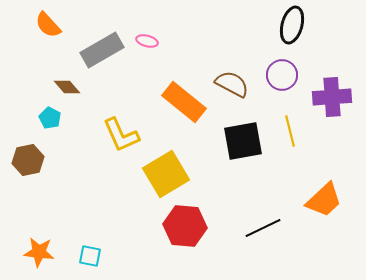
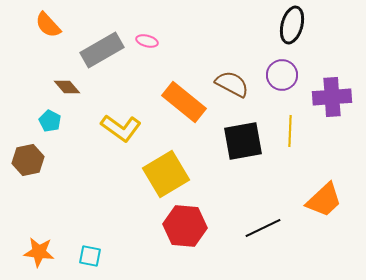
cyan pentagon: moved 3 px down
yellow line: rotated 16 degrees clockwise
yellow L-shape: moved 7 px up; rotated 30 degrees counterclockwise
